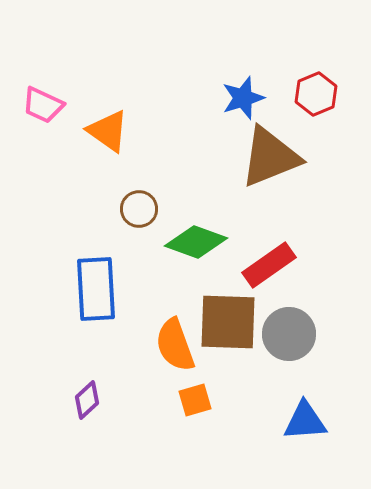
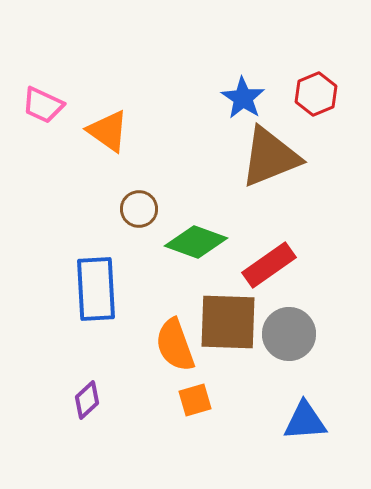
blue star: rotated 21 degrees counterclockwise
